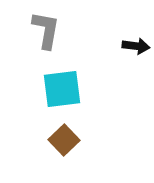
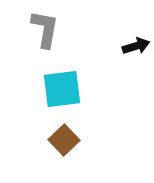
gray L-shape: moved 1 px left, 1 px up
black arrow: rotated 24 degrees counterclockwise
